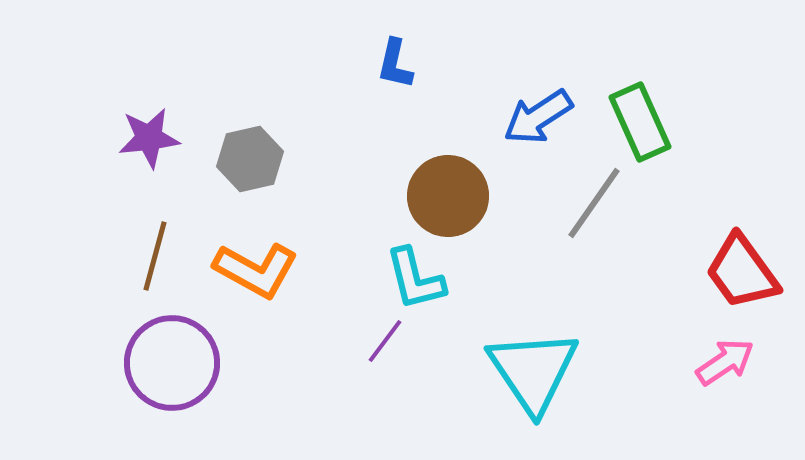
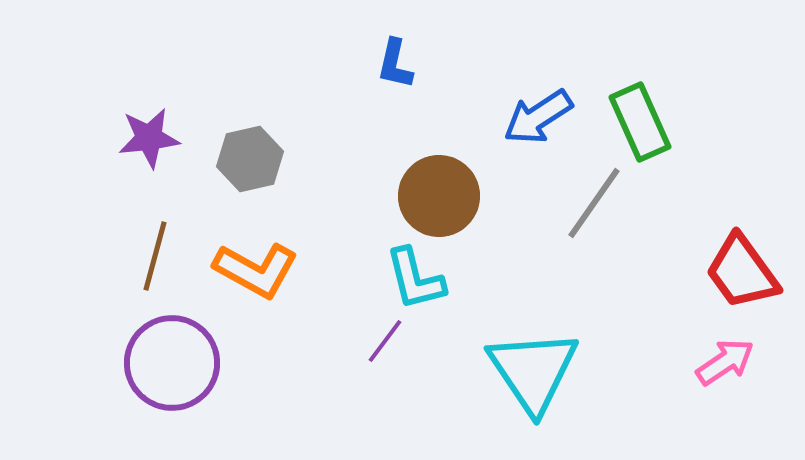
brown circle: moved 9 px left
